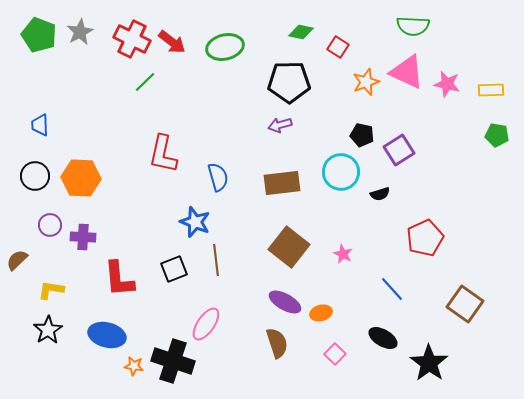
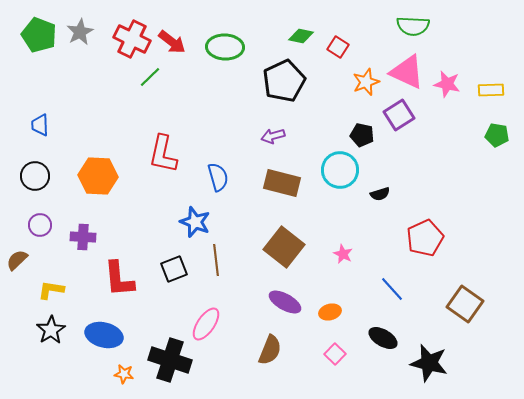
green diamond at (301, 32): moved 4 px down
green ellipse at (225, 47): rotated 15 degrees clockwise
green line at (145, 82): moved 5 px right, 5 px up
black pentagon at (289, 82): moved 5 px left, 1 px up; rotated 24 degrees counterclockwise
purple arrow at (280, 125): moved 7 px left, 11 px down
purple square at (399, 150): moved 35 px up
cyan circle at (341, 172): moved 1 px left, 2 px up
orange hexagon at (81, 178): moved 17 px right, 2 px up
brown rectangle at (282, 183): rotated 21 degrees clockwise
purple circle at (50, 225): moved 10 px left
brown square at (289, 247): moved 5 px left
orange ellipse at (321, 313): moved 9 px right, 1 px up
black star at (48, 330): moved 3 px right
blue ellipse at (107, 335): moved 3 px left
brown semicircle at (277, 343): moved 7 px left, 7 px down; rotated 40 degrees clockwise
black cross at (173, 361): moved 3 px left, 1 px up
black star at (429, 363): rotated 21 degrees counterclockwise
orange star at (134, 366): moved 10 px left, 8 px down
